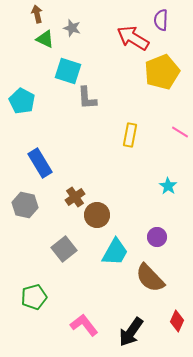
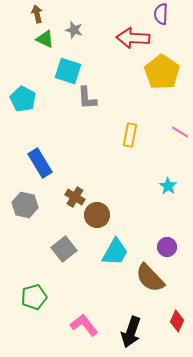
purple semicircle: moved 6 px up
gray star: moved 2 px right, 2 px down
red arrow: rotated 28 degrees counterclockwise
yellow pentagon: rotated 16 degrees counterclockwise
cyan pentagon: moved 1 px right, 2 px up
brown cross: rotated 24 degrees counterclockwise
purple circle: moved 10 px right, 10 px down
black arrow: rotated 16 degrees counterclockwise
